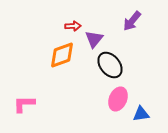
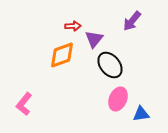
pink L-shape: rotated 50 degrees counterclockwise
